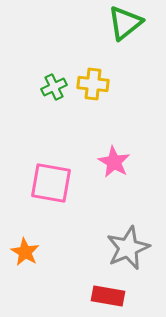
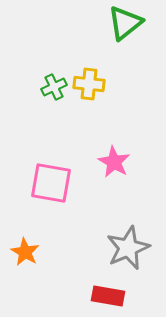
yellow cross: moved 4 px left
